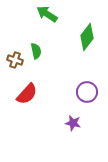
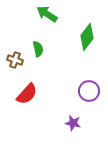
green semicircle: moved 2 px right, 2 px up
purple circle: moved 2 px right, 1 px up
